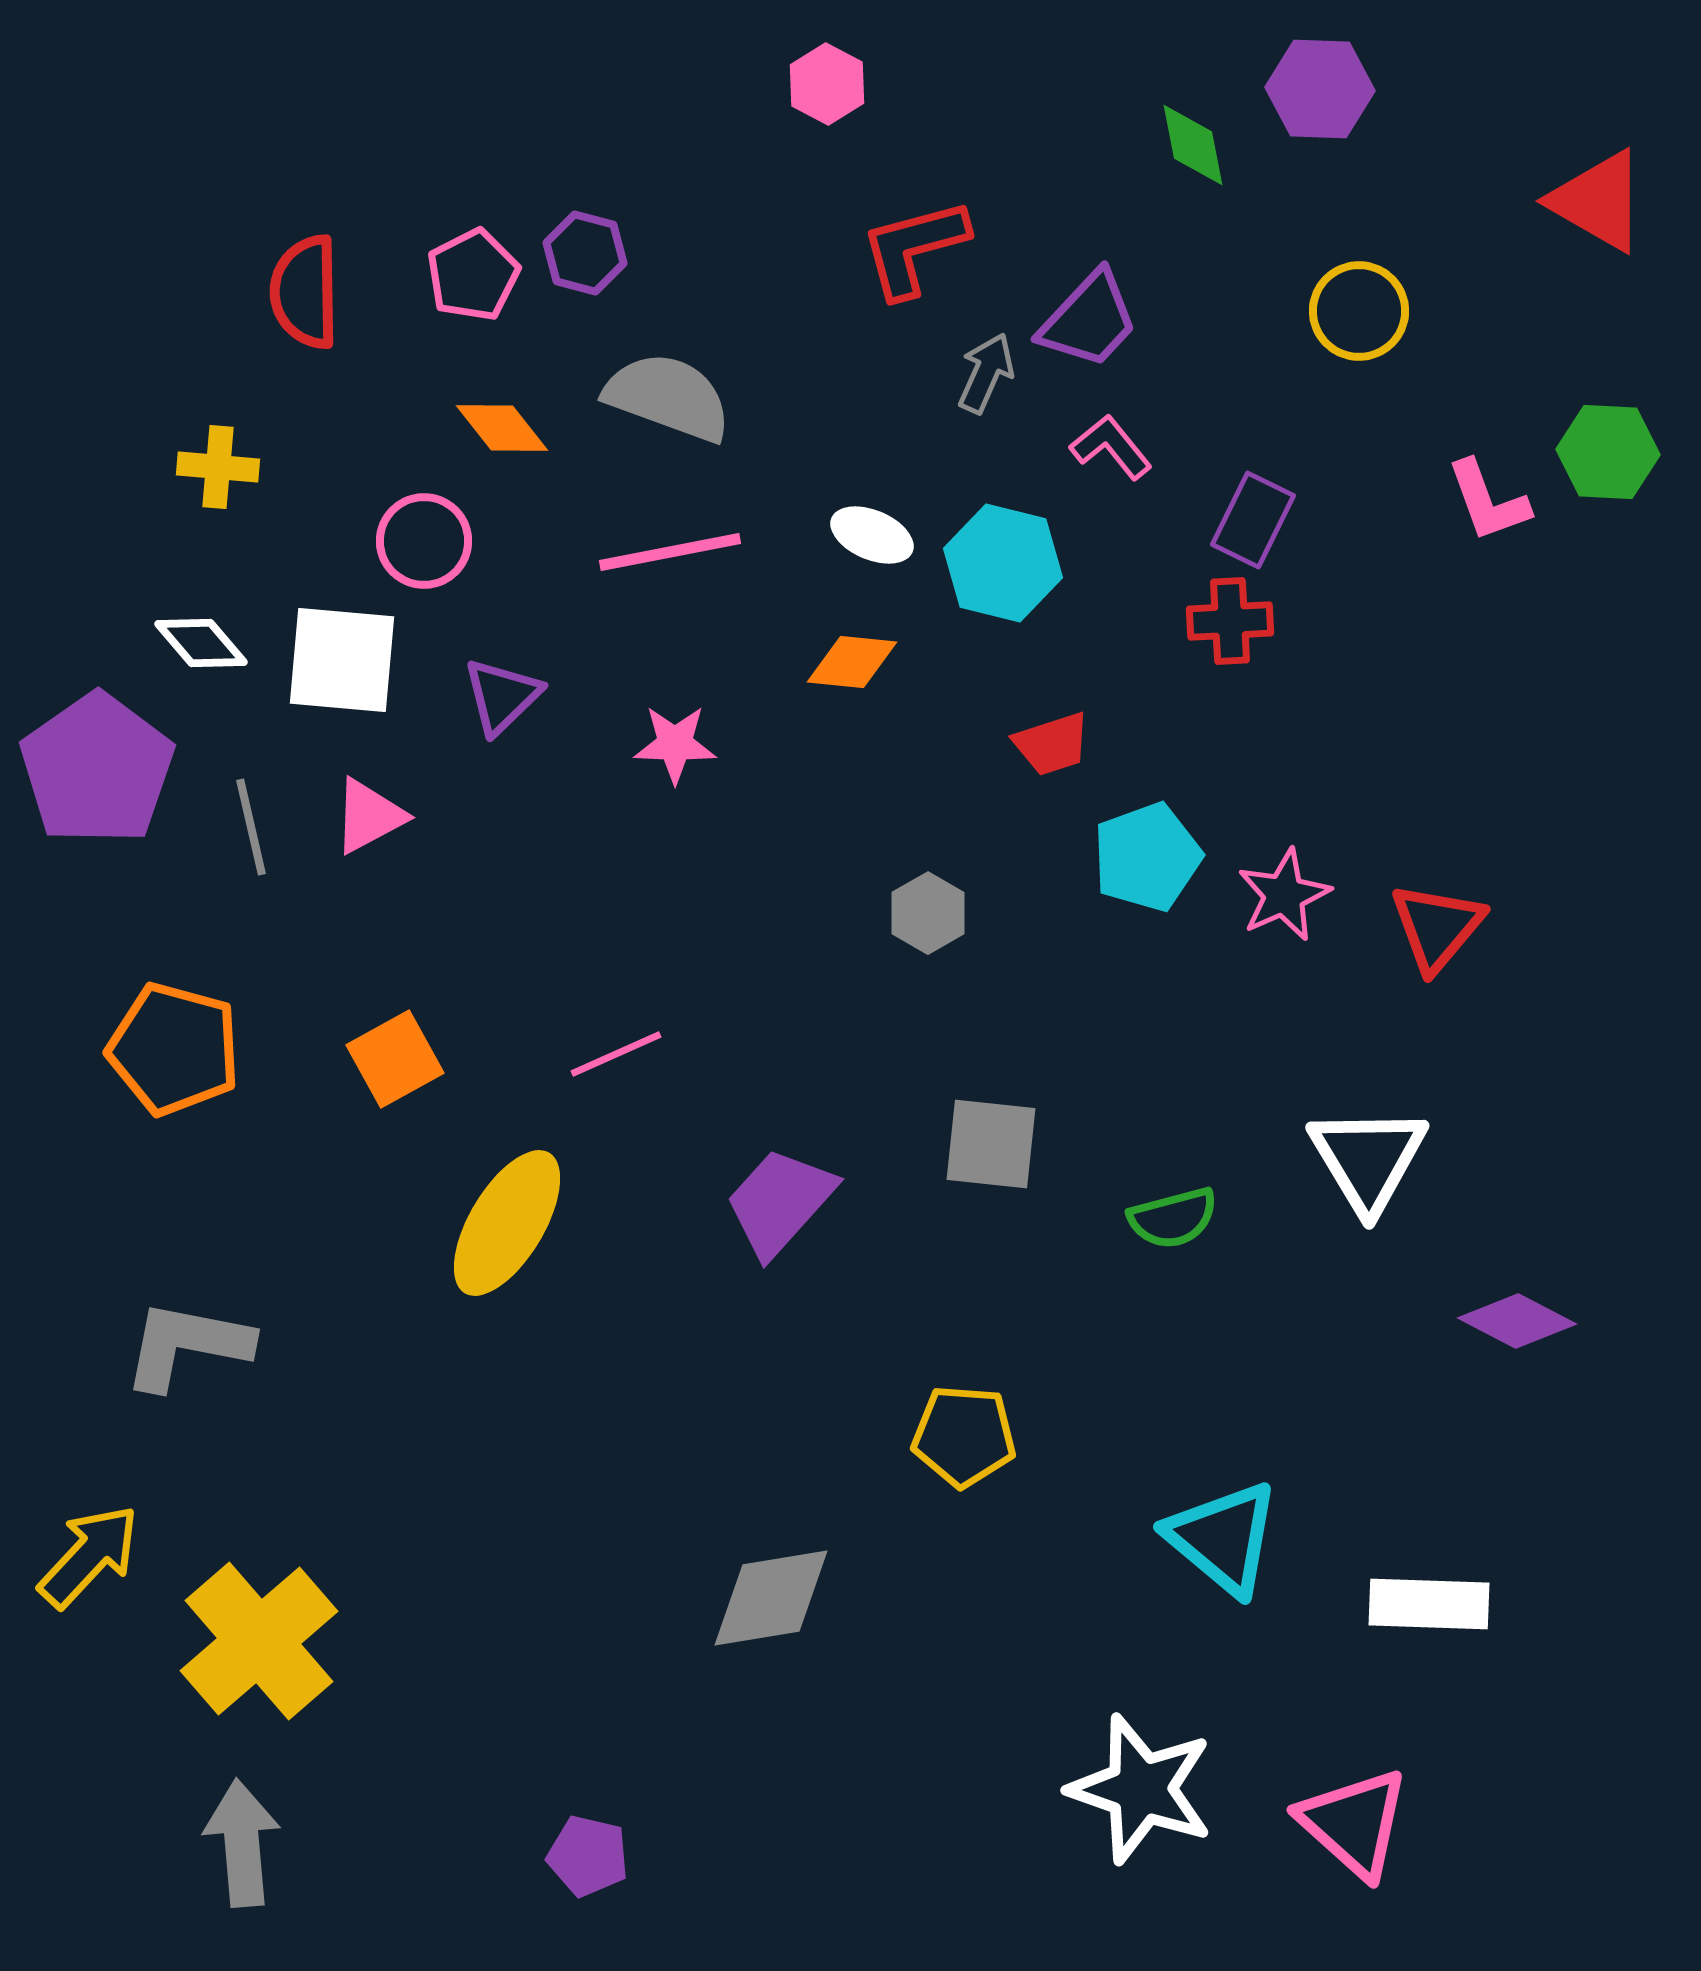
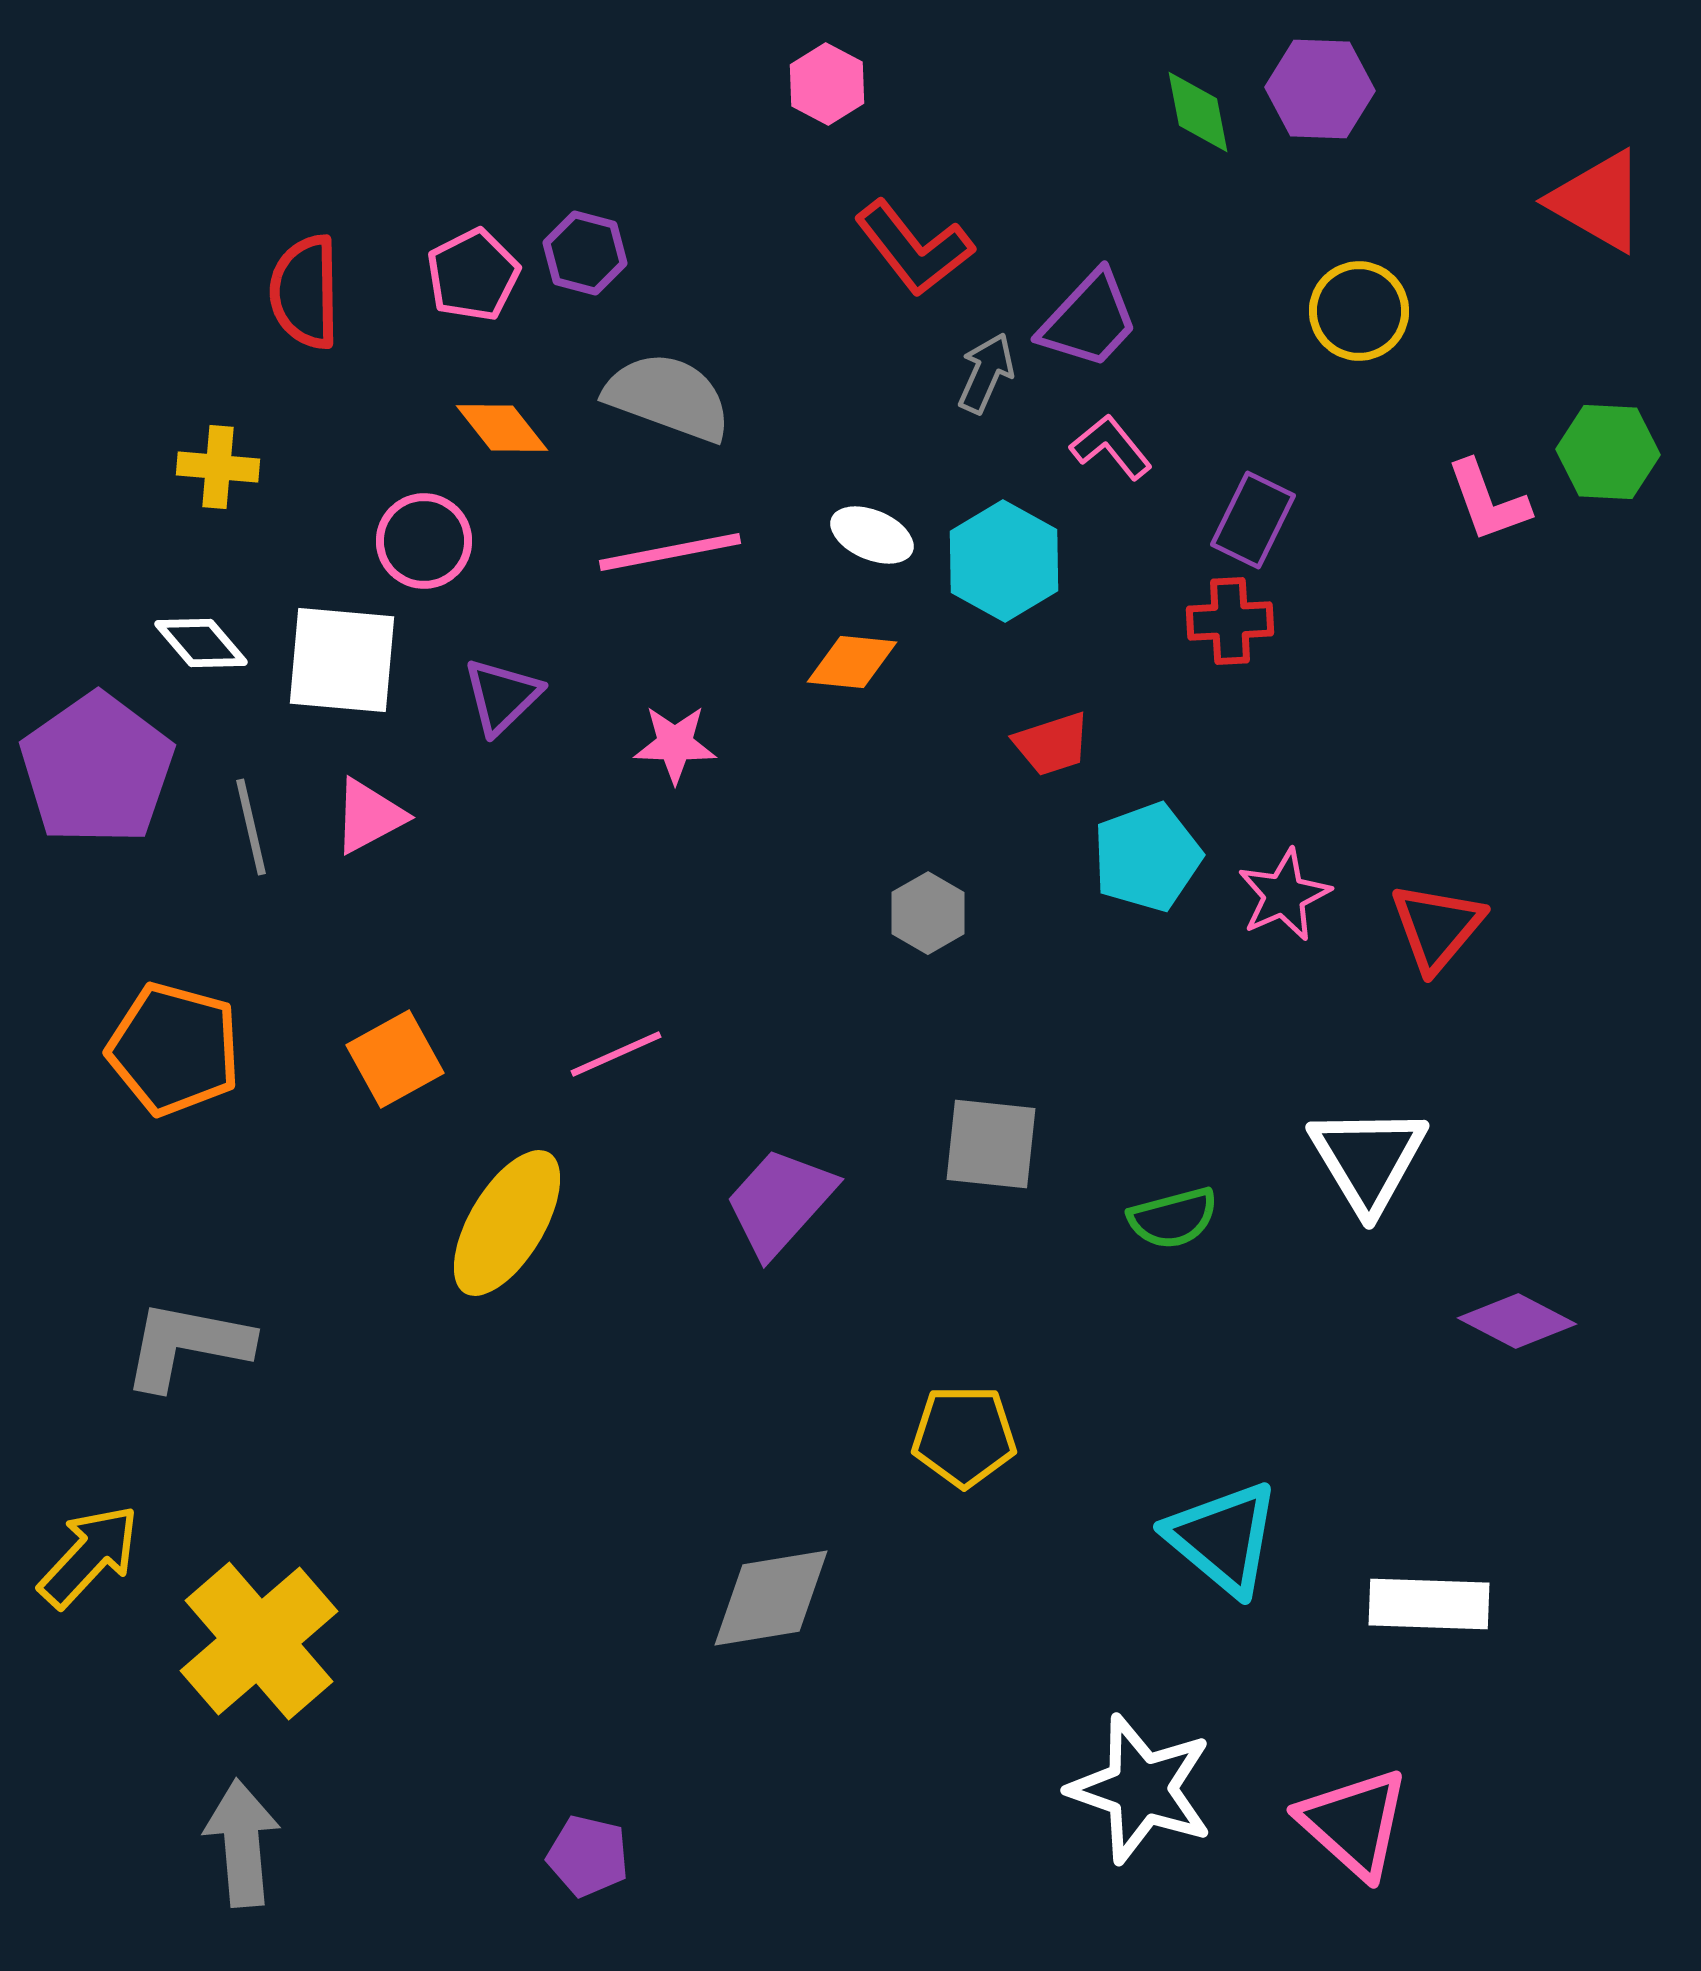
green diamond at (1193, 145): moved 5 px right, 33 px up
red L-shape at (914, 248): rotated 113 degrees counterclockwise
cyan hexagon at (1003, 563): moved 1 px right, 2 px up; rotated 15 degrees clockwise
yellow pentagon at (964, 1436): rotated 4 degrees counterclockwise
